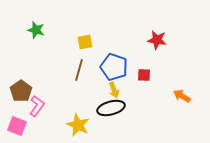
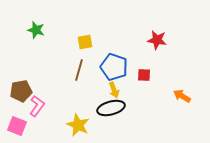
brown pentagon: rotated 25 degrees clockwise
